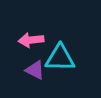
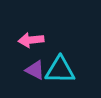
cyan triangle: moved 12 px down
